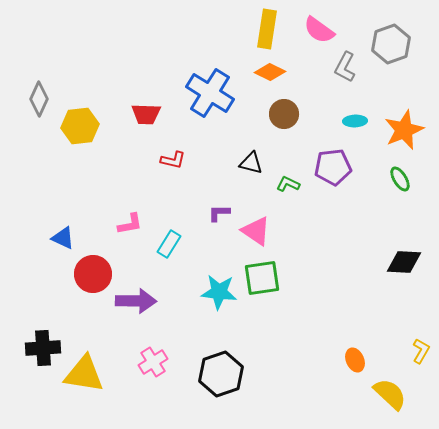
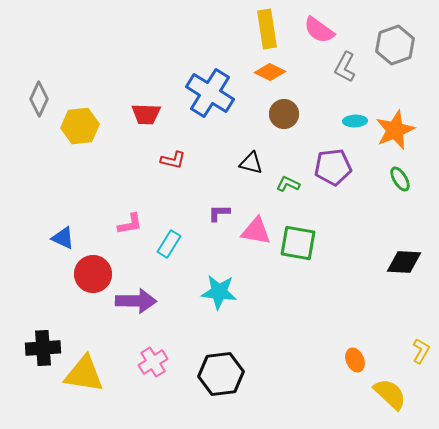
yellow rectangle: rotated 18 degrees counterclockwise
gray hexagon: moved 4 px right, 1 px down
orange star: moved 9 px left
pink triangle: rotated 24 degrees counterclockwise
green square: moved 36 px right, 35 px up; rotated 18 degrees clockwise
black hexagon: rotated 12 degrees clockwise
